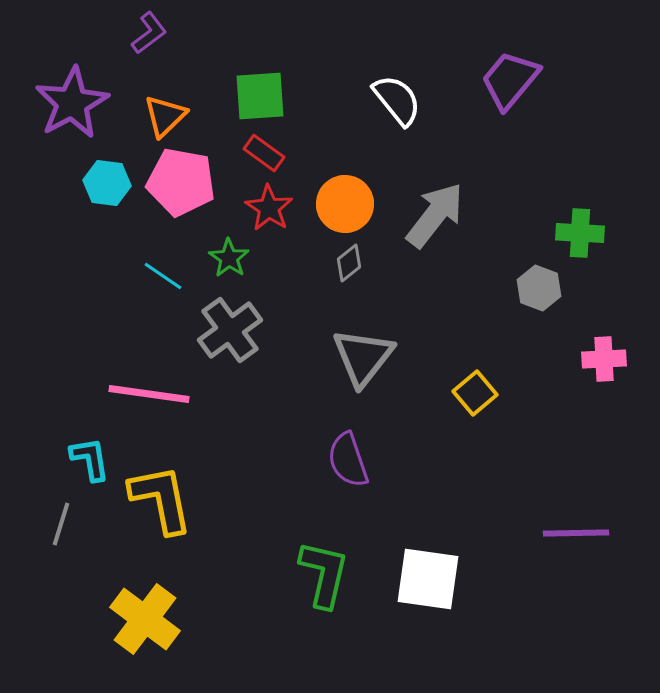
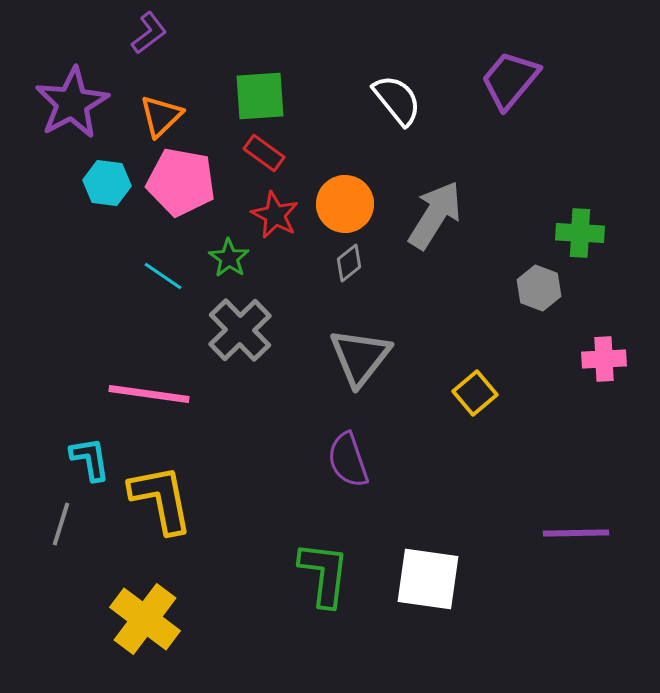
orange triangle: moved 4 px left
red star: moved 6 px right, 7 px down; rotated 6 degrees counterclockwise
gray arrow: rotated 6 degrees counterclockwise
gray cross: moved 10 px right; rotated 8 degrees counterclockwise
gray triangle: moved 3 px left
green L-shape: rotated 6 degrees counterclockwise
